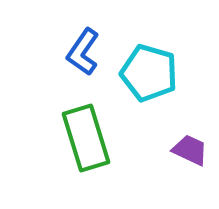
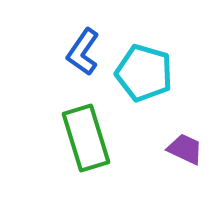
cyan pentagon: moved 5 px left
purple trapezoid: moved 5 px left, 1 px up
